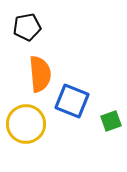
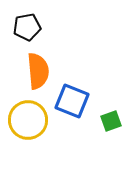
orange semicircle: moved 2 px left, 3 px up
yellow circle: moved 2 px right, 4 px up
